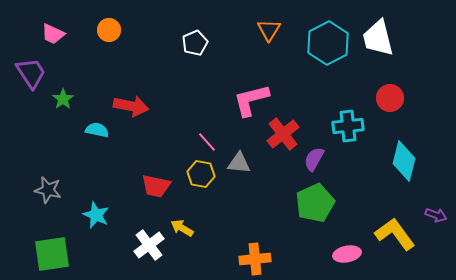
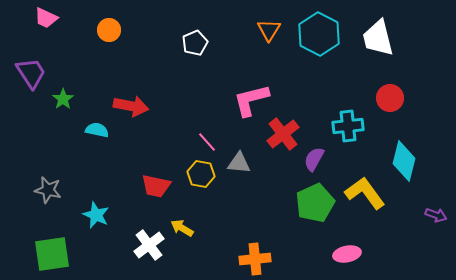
pink trapezoid: moved 7 px left, 16 px up
cyan hexagon: moved 9 px left, 9 px up; rotated 6 degrees counterclockwise
yellow L-shape: moved 30 px left, 41 px up
